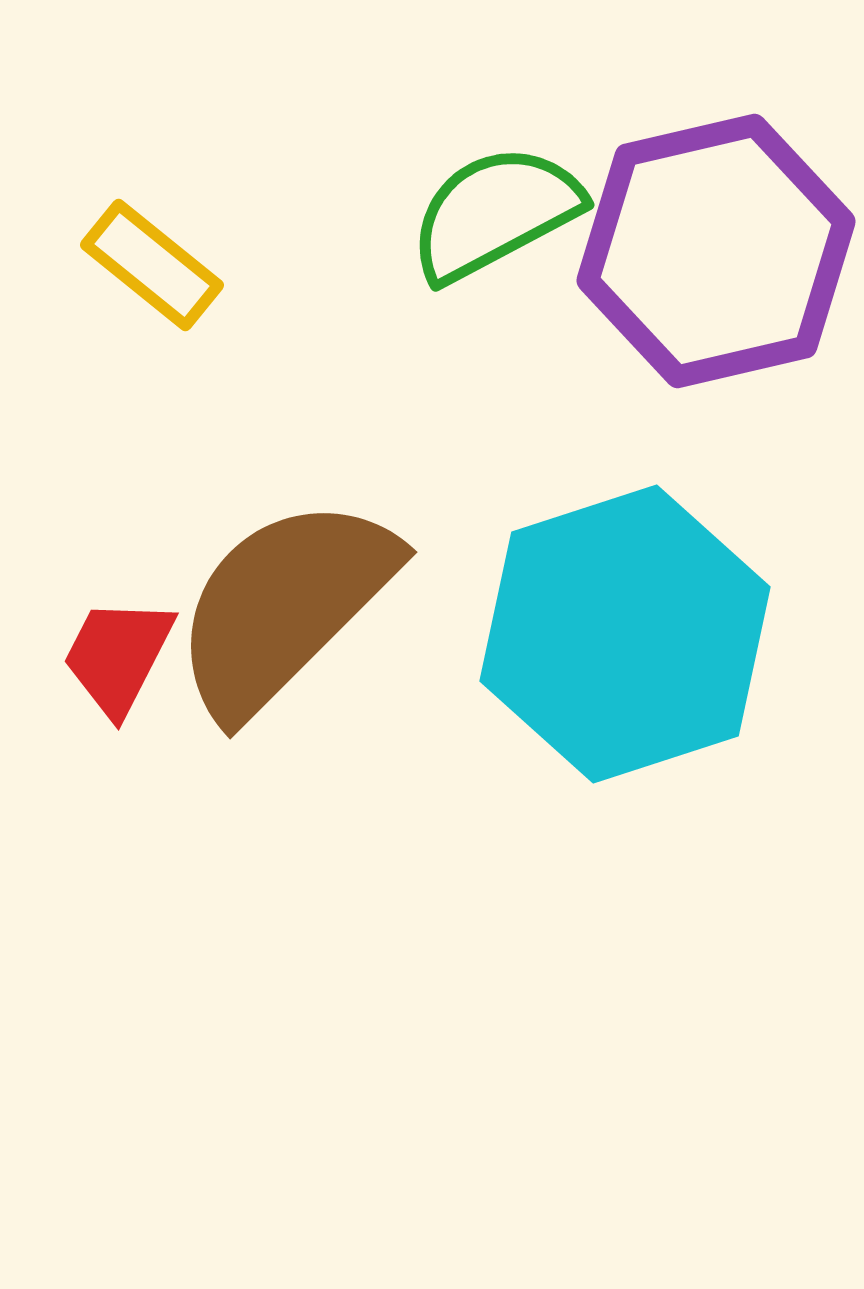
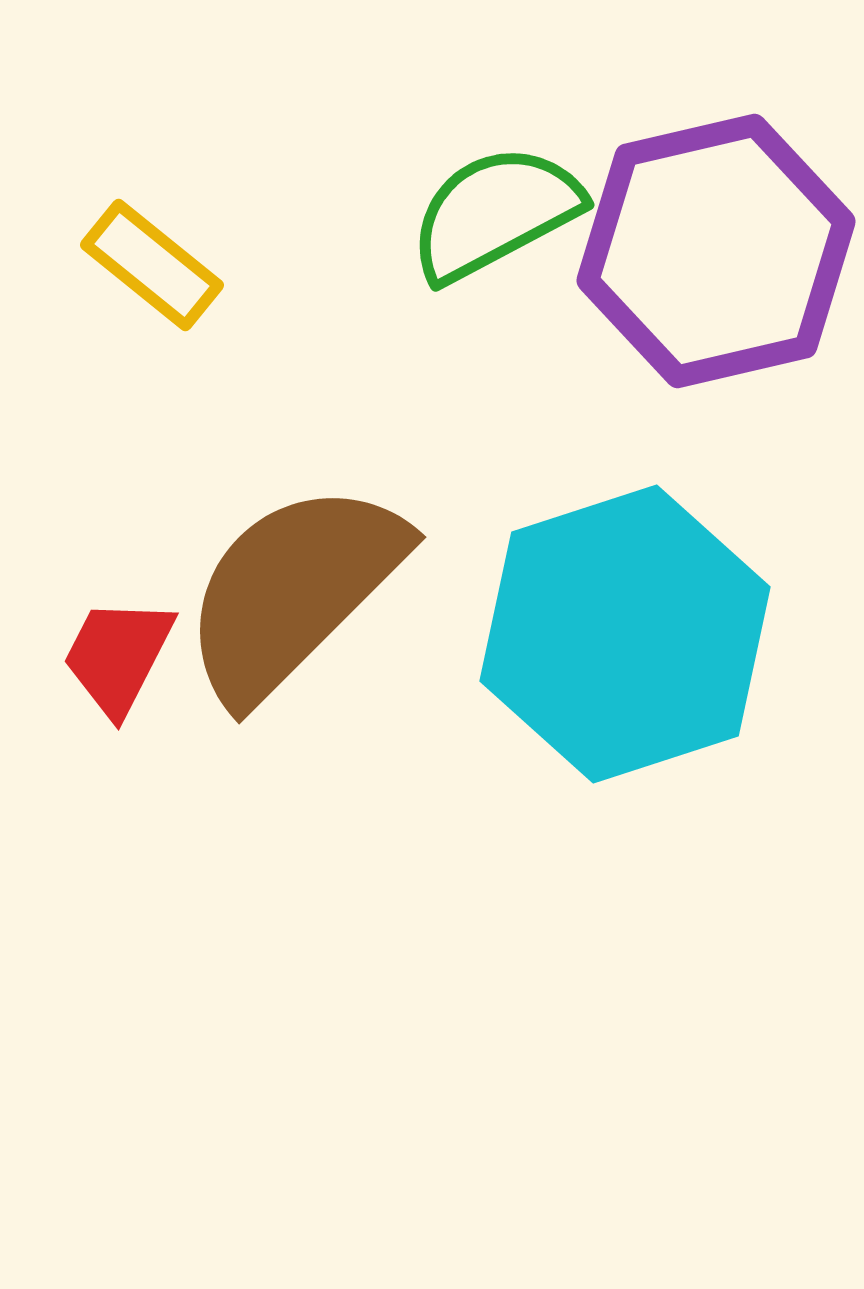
brown semicircle: moved 9 px right, 15 px up
